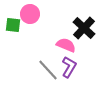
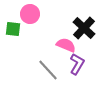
green square: moved 4 px down
purple L-shape: moved 8 px right, 3 px up
